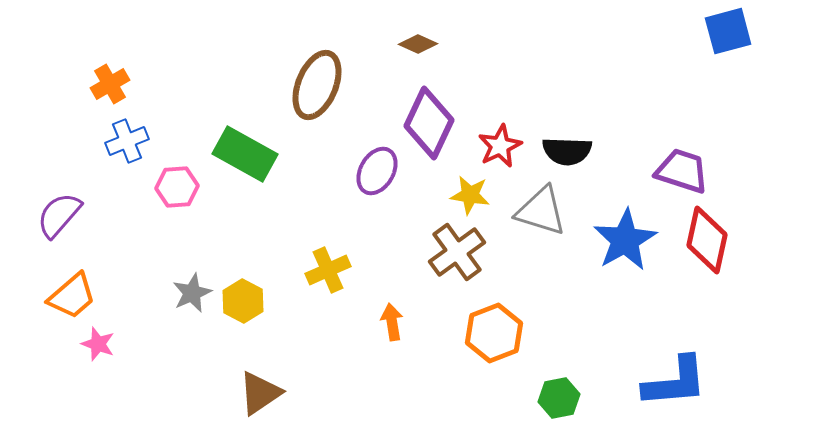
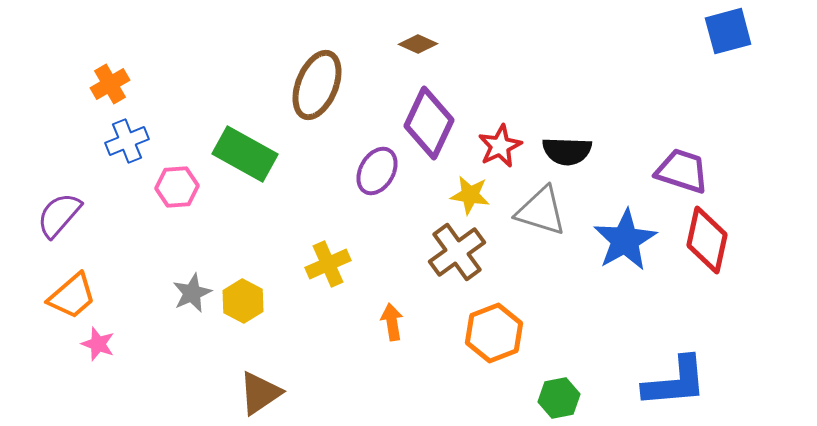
yellow cross: moved 6 px up
